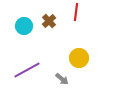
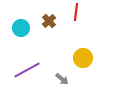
cyan circle: moved 3 px left, 2 px down
yellow circle: moved 4 px right
